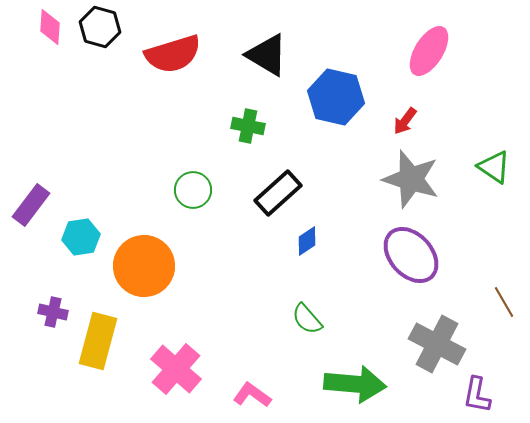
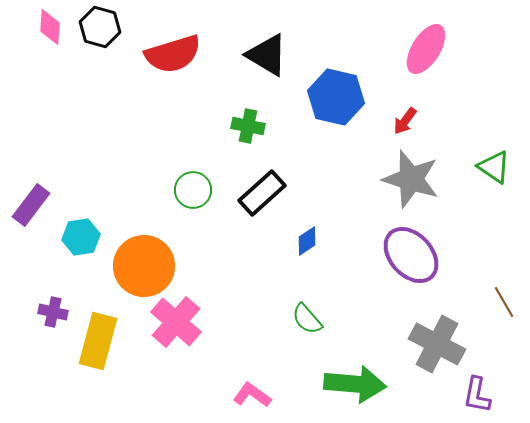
pink ellipse: moved 3 px left, 2 px up
black rectangle: moved 16 px left
pink cross: moved 47 px up
